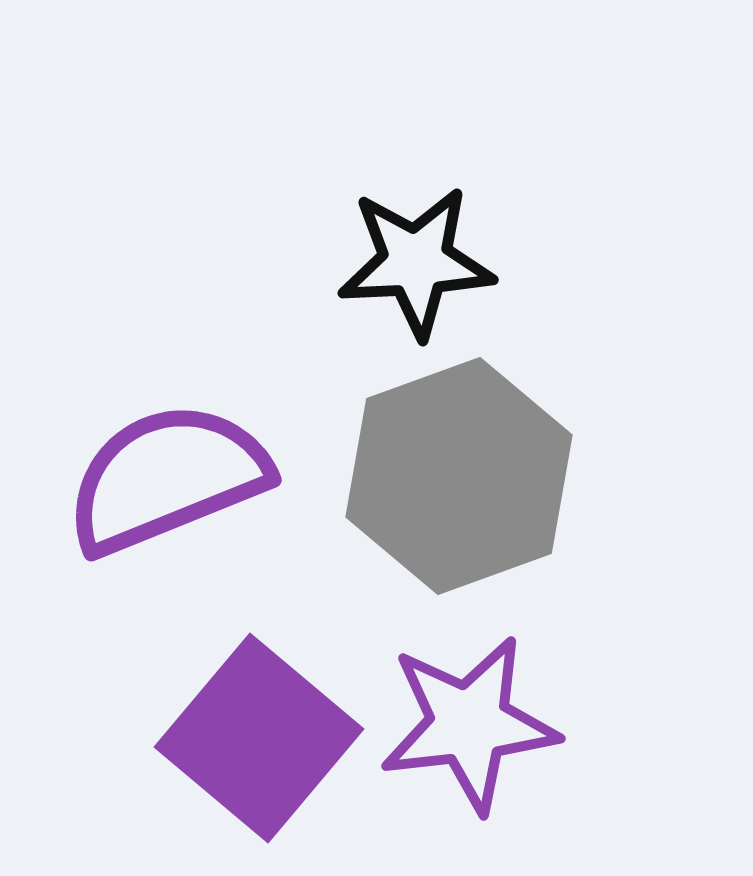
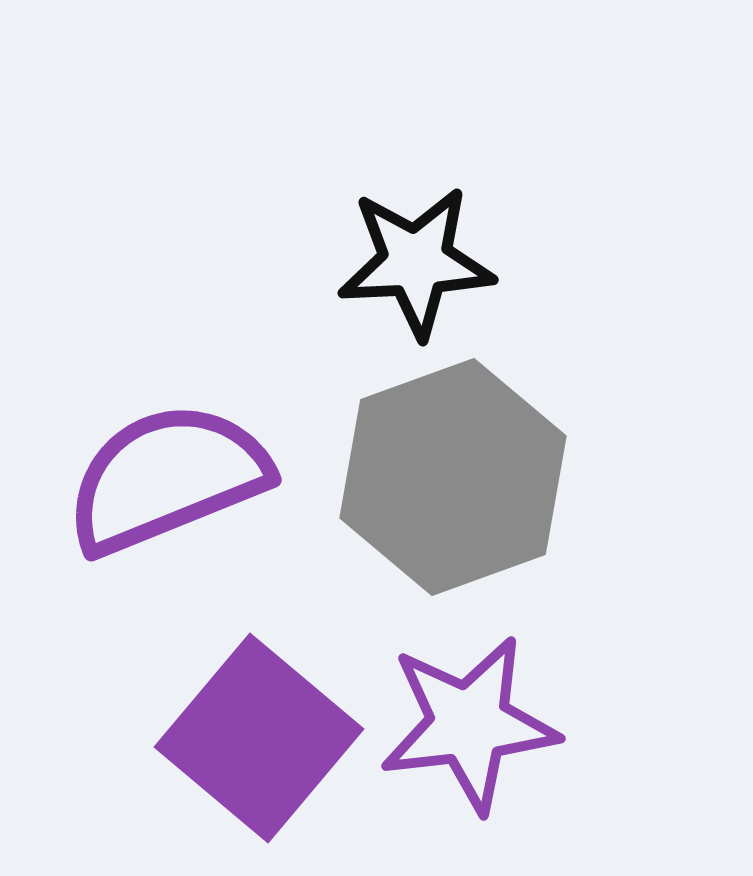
gray hexagon: moved 6 px left, 1 px down
